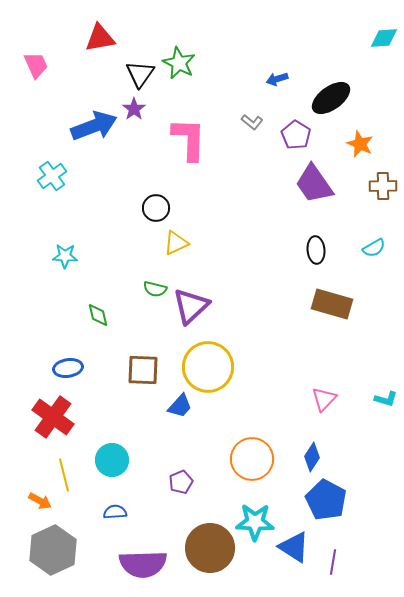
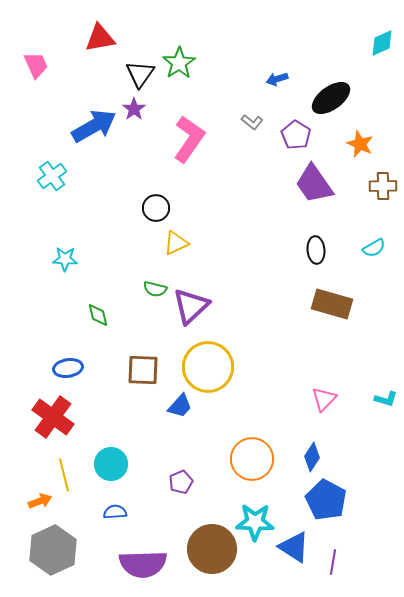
cyan diamond at (384, 38): moved 2 px left, 5 px down; rotated 20 degrees counterclockwise
green star at (179, 63): rotated 12 degrees clockwise
blue arrow at (94, 126): rotated 9 degrees counterclockwise
pink L-shape at (189, 139): rotated 33 degrees clockwise
cyan star at (65, 256): moved 3 px down
cyan circle at (112, 460): moved 1 px left, 4 px down
orange arrow at (40, 501): rotated 50 degrees counterclockwise
brown circle at (210, 548): moved 2 px right, 1 px down
